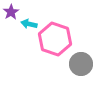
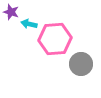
purple star: rotated 21 degrees counterclockwise
pink hexagon: rotated 24 degrees counterclockwise
